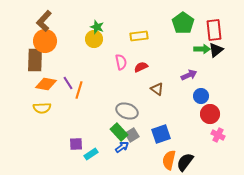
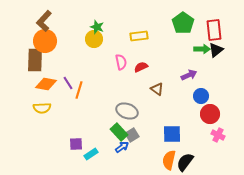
blue square: moved 11 px right; rotated 18 degrees clockwise
